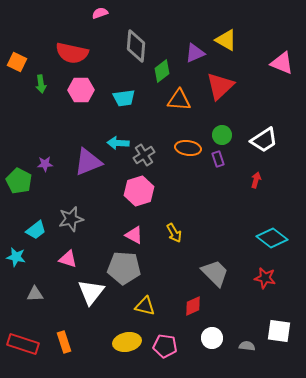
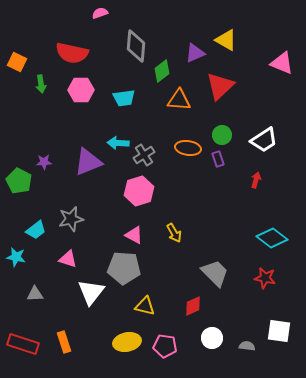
purple star at (45, 164): moved 1 px left, 2 px up
